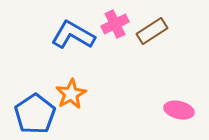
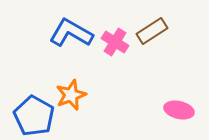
pink cross: moved 18 px down; rotated 32 degrees counterclockwise
blue L-shape: moved 2 px left, 2 px up
orange star: moved 1 px down; rotated 8 degrees clockwise
blue pentagon: moved 1 px left, 2 px down; rotated 9 degrees counterclockwise
